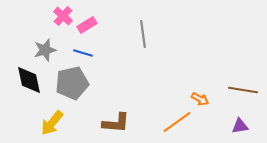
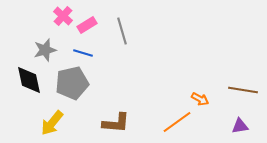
gray line: moved 21 px left, 3 px up; rotated 8 degrees counterclockwise
